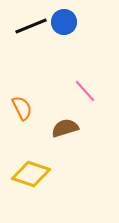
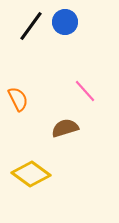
blue circle: moved 1 px right
black line: rotated 32 degrees counterclockwise
orange semicircle: moved 4 px left, 9 px up
yellow diamond: rotated 18 degrees clockwise
